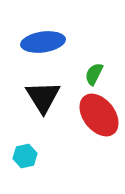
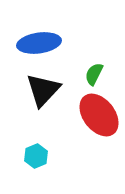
blue ellipse: moved 4 px left, 1 px down
black triangle: moved 7 px up; rotated 15 degrees clockwise
cyan hexagon: moved 11 px right; rotated 10 degrees counterclockwise
